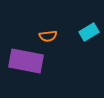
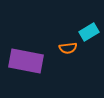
orange semicircle: moved 20 px right, 12 px down
